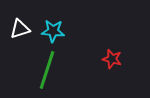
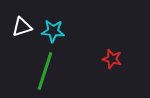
white triangle: moved 2 px right, 2 px up
green line: moved 2 px left, 1 px down
